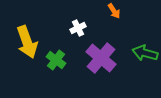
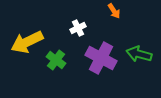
yellow arrow: rotated 84 degrees clockwise
green arrow: moved 6 px left, 1 px down
purple cross: rotated 12 degrees counterclockwise
